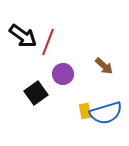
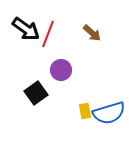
black arrow: moved 3 px right, 7 px up
red line: moved 8 px up
brown arrow: moved 12 px left, 33 px up
purple circle: moved 2 px left, 4 px up
blue semicircle: moved 3 px right
